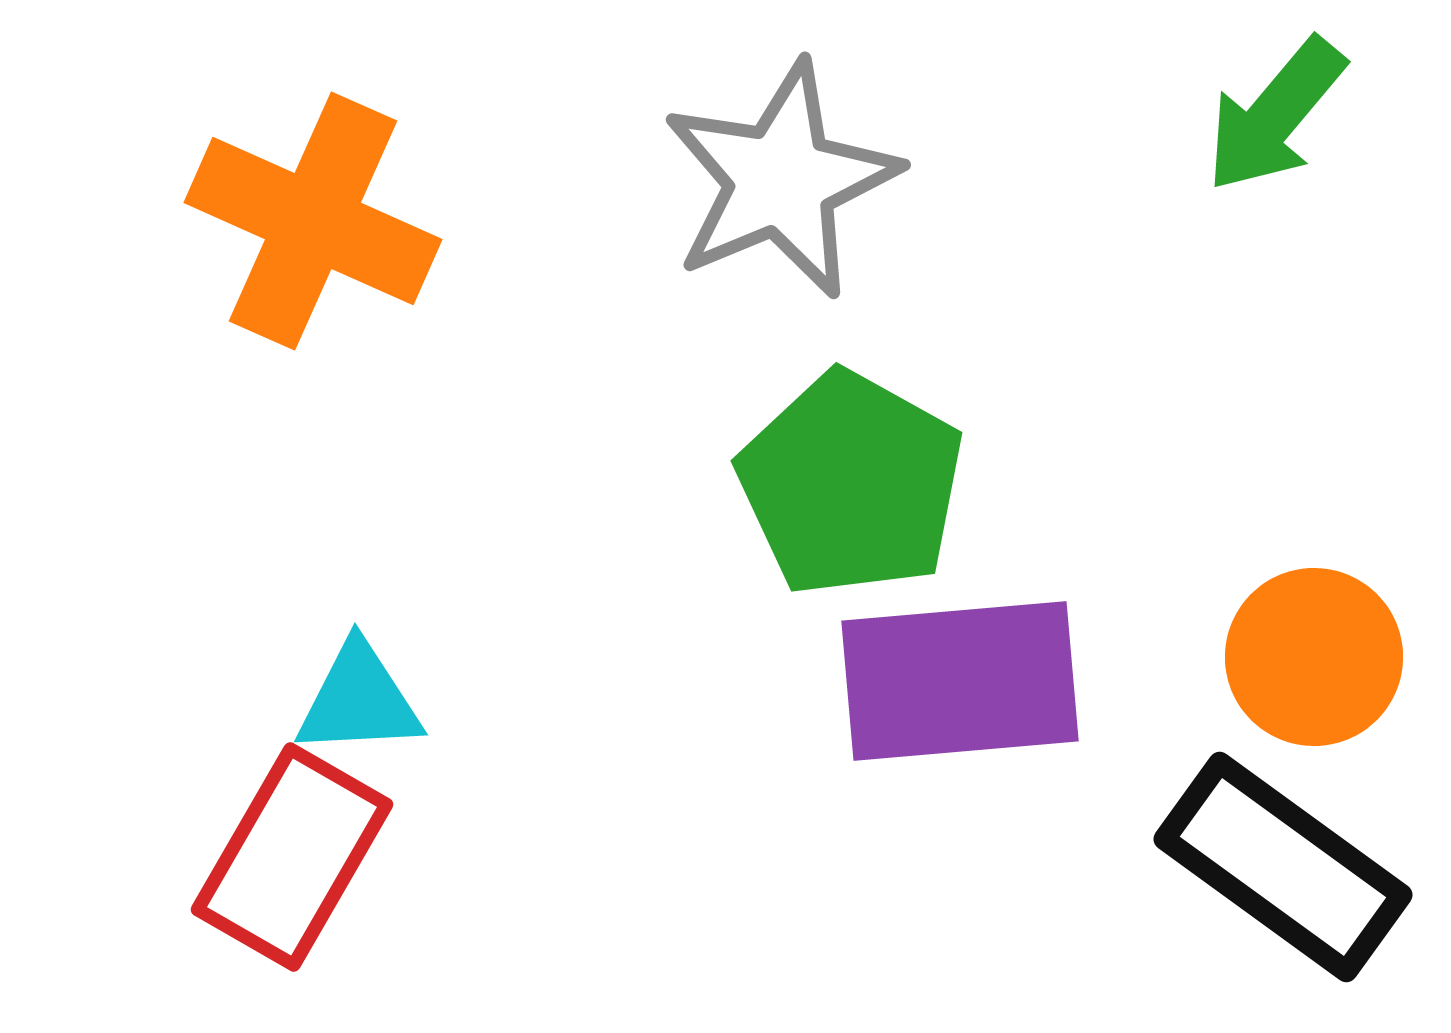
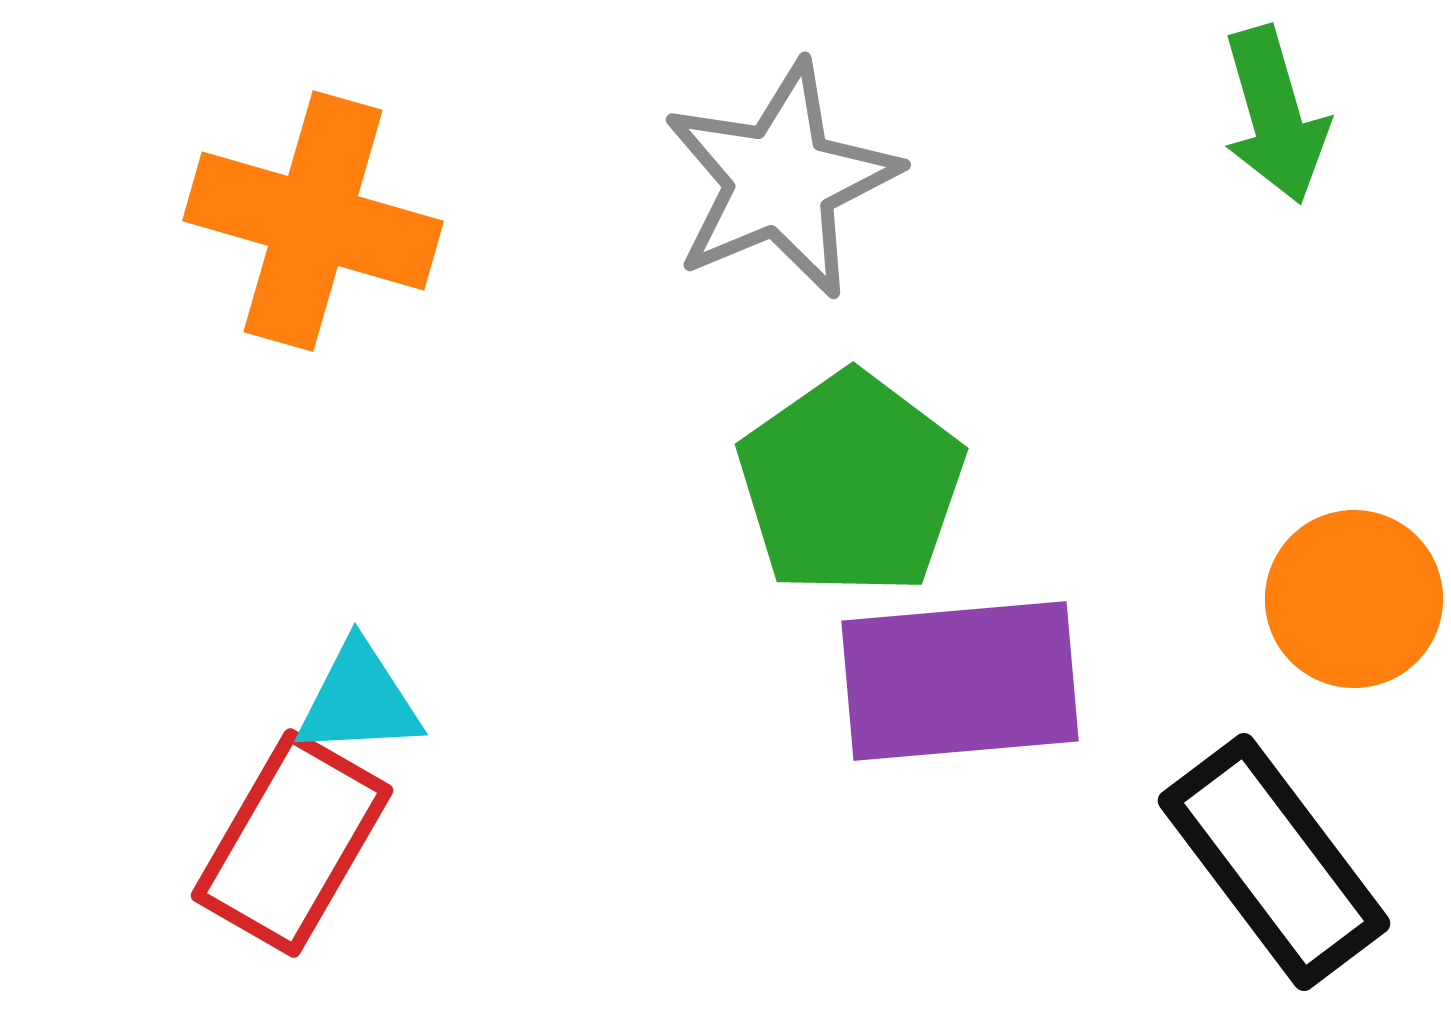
green arrow: rotated 56 degrees counterclockwise
orange cross: rotated 8 degrees counterclockwise
green pentagon: rotated 8 degrees clockwise
orange circle: moved 40 px right, 58 px up
red rectangle: moved 14 px up
black rectangle: moved 9 px left, 5 px up; rotated 17 degrees clockwise
